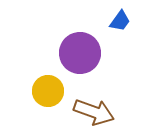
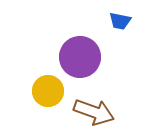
blue trapezoid: rotated 65 degrees clockwise
purple circle: moved 4 px down
